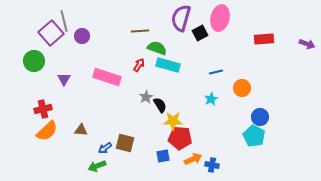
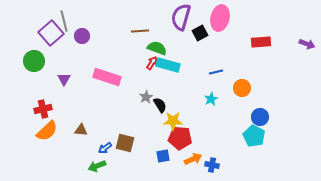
purple semicircle: moved 1 px up
red rectangle: moved 3 px left, 3 px down
red arrow: moved 13 px right, 2 px up
